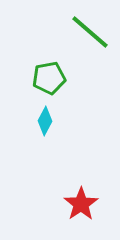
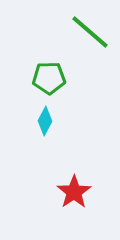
green pentagon: rotated 8 degrees clockwise
red star: moved 7 px left, 12 px up
